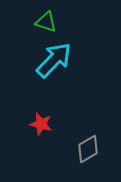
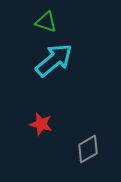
cyan arrow: rotated 6 degrees clockwise
